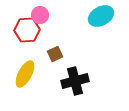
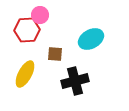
cyan ellipse: moved 10 px left, 23 px down
brown square: rotated 28 degrees clockwise
